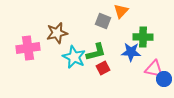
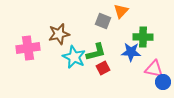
brown star: moved 2 px right, 1 px down
blue circle: moved 1 px left, 3 px down
